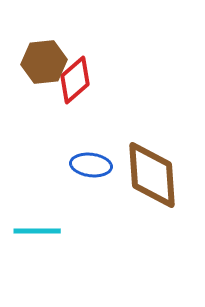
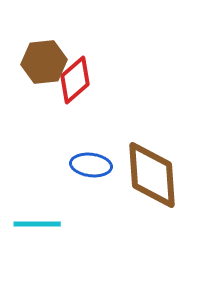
cyan line: moved 7 px up
